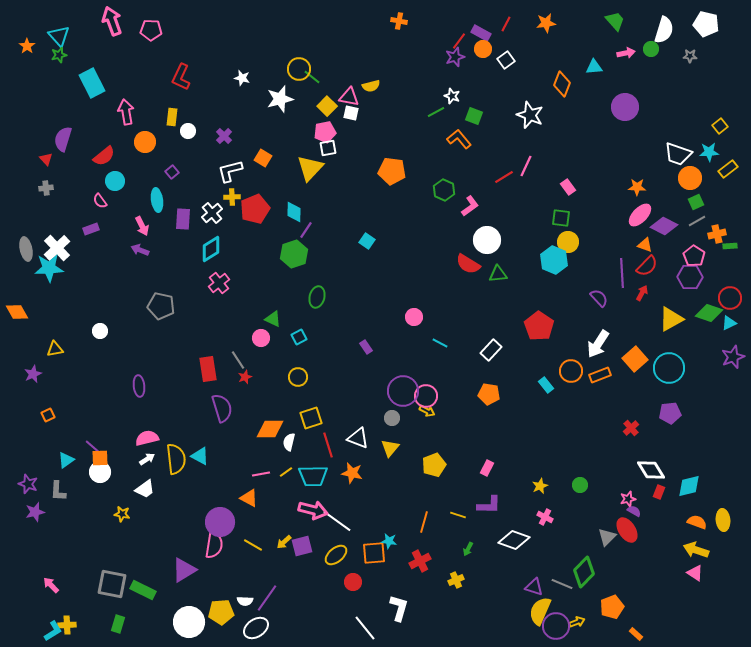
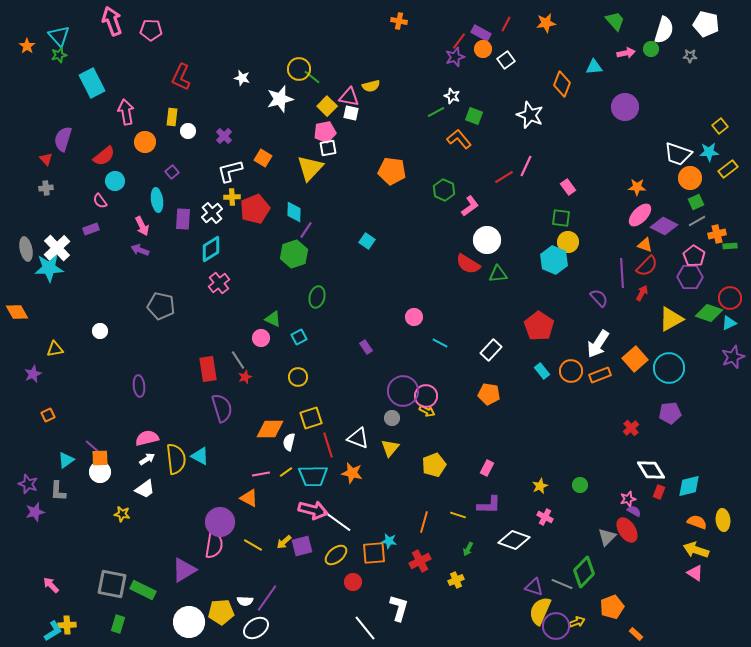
cyan rectangle at (546, 385): moved 4 px left, 14 px up
